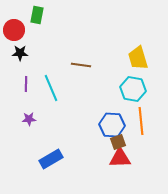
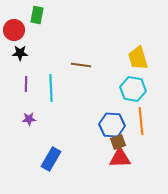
cyan line: rotated 20 degrees clockwise
blue rectangle: rotated 30 degrees counterclockwise
